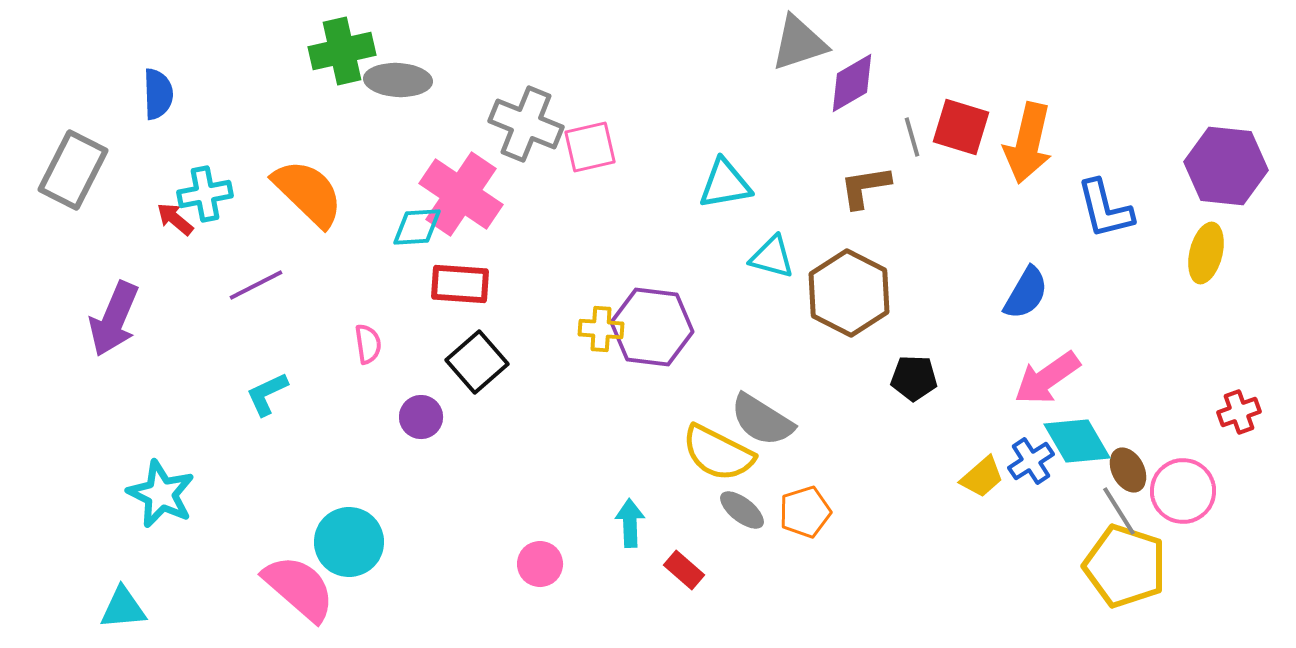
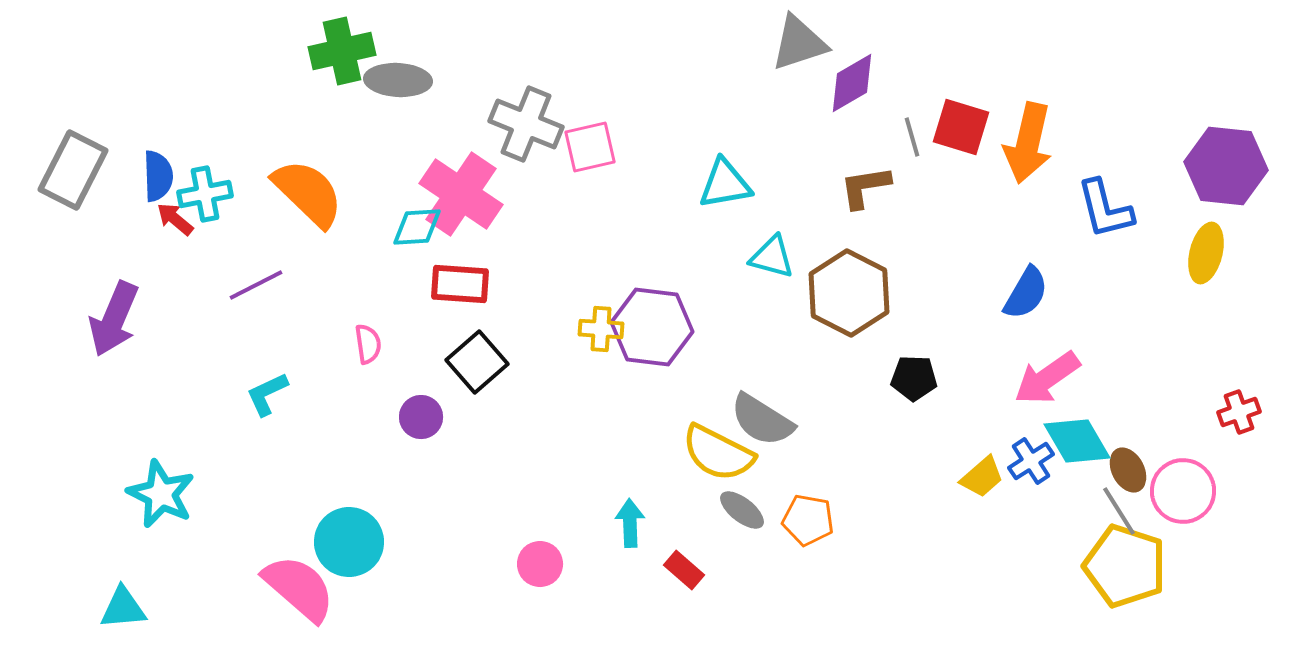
blue semicircle at (158, 94): moved 82 px down
orange pentagon at (805, 512): moved 3 px right, 8 px down; rotated 27 degrees clockwise
